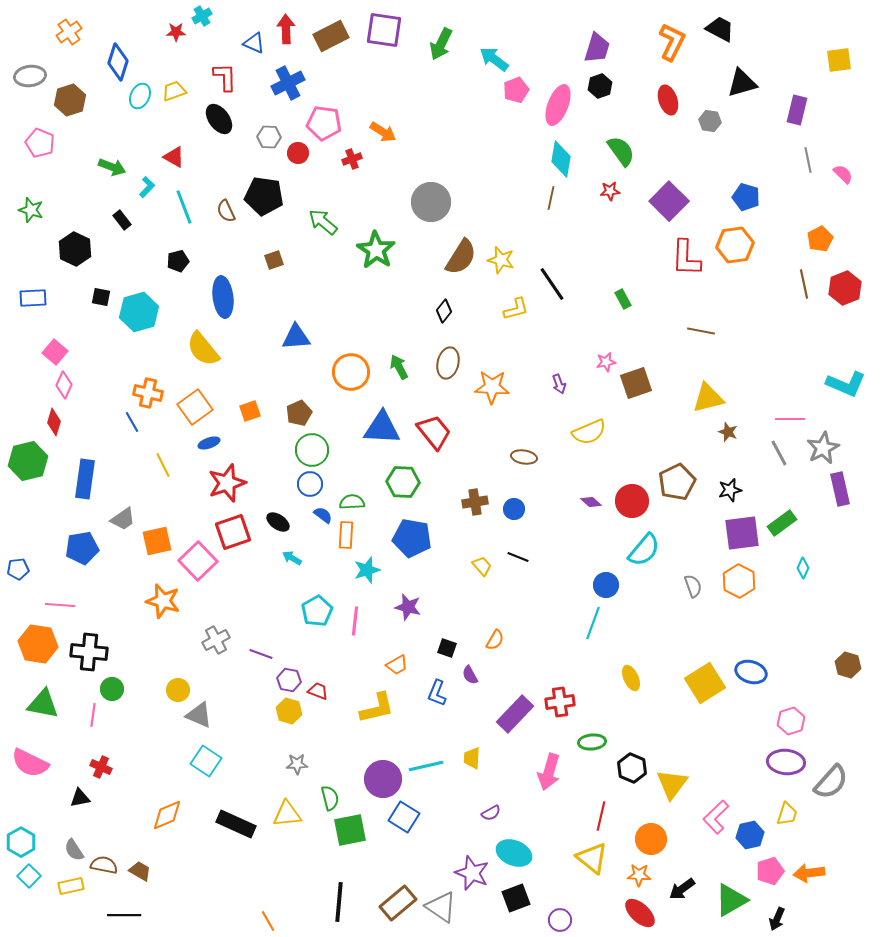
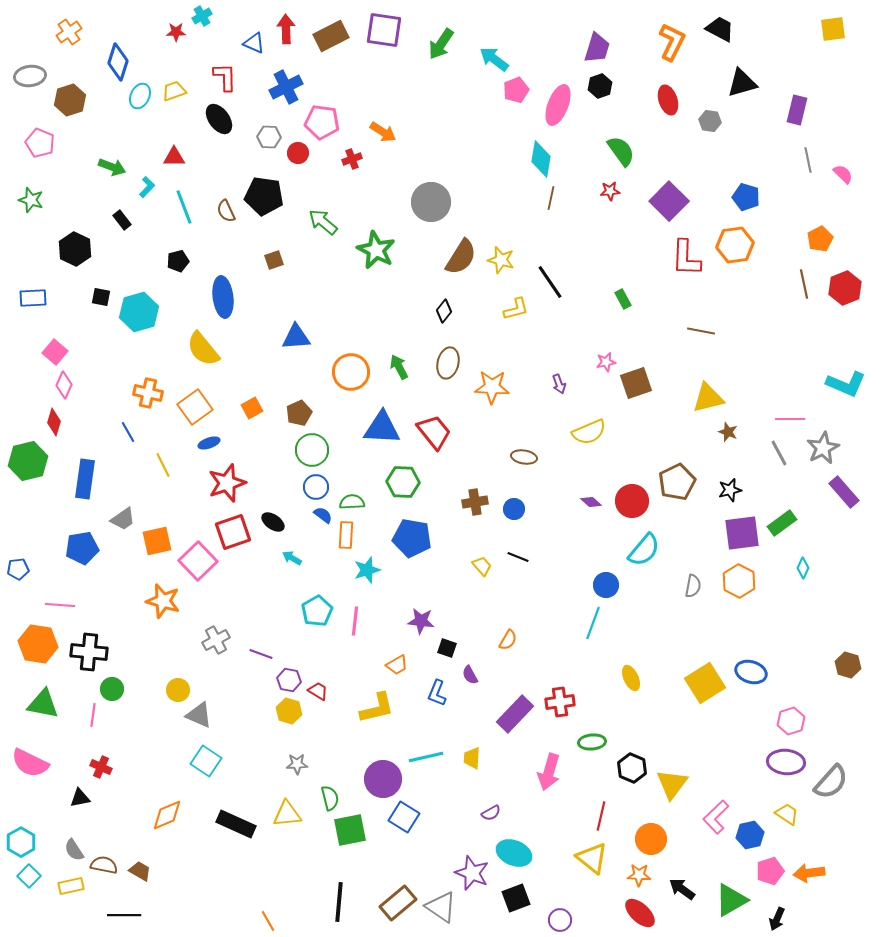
green arrow at (441, 44): rotated 8 degrees clockwise
yellow square at (839, 60): moved 6 px left, 31 px up
blue cross at (288, 83): moved 2 px left, 4 px down
pink pentagon at (324, 123): moved 2 px left, 1 px up
red triangle at (174, 157): rotated 30 degrees counterclockwise
cyan diamond at (561, 159): moved 20 px left
green star at (31, 210): moved 10 px up
green star at (376, 250): rotated 6 degrees counterclockwise
black line at (552, 284): moved 2 px left, 2 px up
orange square at (250, 411): moved 2 px right, 3 px up; rotated 10 degrees counterclockwise
blue line at (132, 422): moved 4 px left, 10 px down
blue circle at (310, 484): moved 6 px right, 3 px down
purple rectangle at (840, 489): moved 4 px right, 3 px down; rotated 28 degrees counterclockwise
black ellipse at (278, 522): moved 5 px left
gray semicircle at (693, 586): rotated 30 degrees clockwise
purple star at (408, 607): moved 13 px right, 14 px down; rotated 8 degrees counterclockwise
orange semicircle at (495, 640): moved 13 px right
red trapezoid at (318, 691): rotated 10 degrees clockwise
cyan line at (426, 766): moved 9 px up
yellow trapezoid at (787, 814): rotated 75 degrees counterclockwise
black arrow at (682, 889): rotated 72 degrees clockwise
